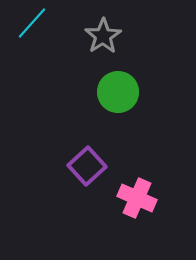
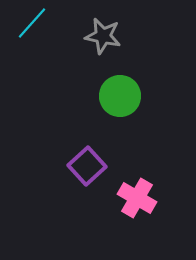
gray star: rotated 27 degrees counterclockwise
green circle: moved 2 px right, 4 px down
pink cross: rotated 6 degrees clockwise
